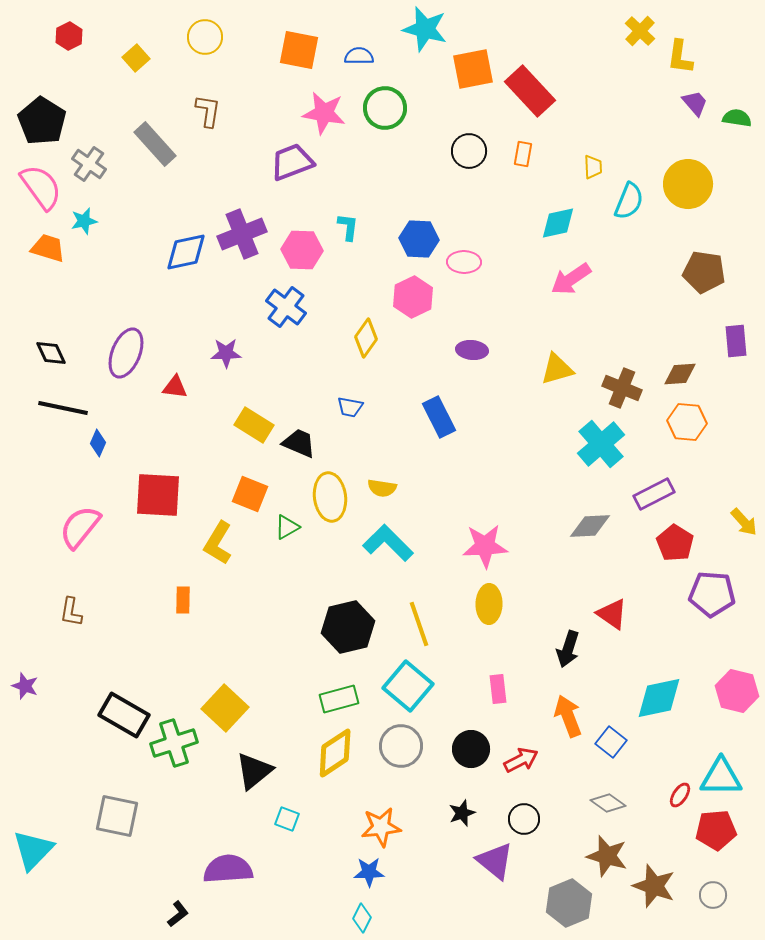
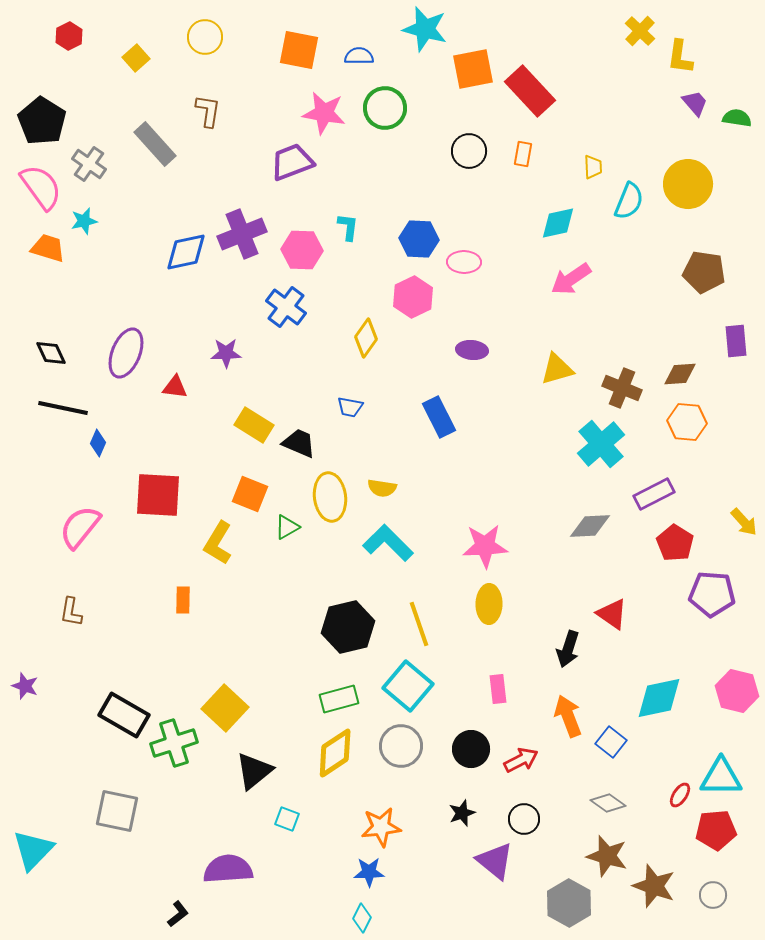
gray square at (117, 816): moved 5 px up
gray hexagon at (569, 903): rotated 9 degrees counterclockwise
